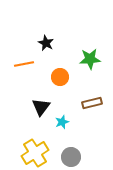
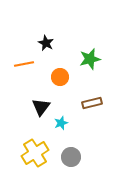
green star: rotated 10 degrees counterclockwise
cyan star: moved 1 px left, 1 px down
